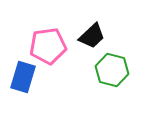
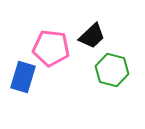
pink pentagon: moved 3 px right, 2 px down; rotated 15 degrees clockwise
